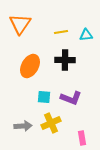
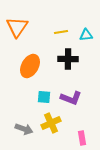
orange triangle: moved 3 px left, 3 px down
black cross: moved 3 px right, 1 px up
gray arrow: moved 1 px right, 3 px down; rotated 24 degrees clockwise
